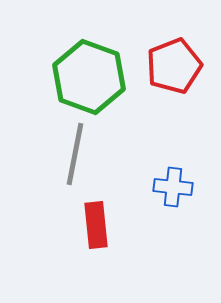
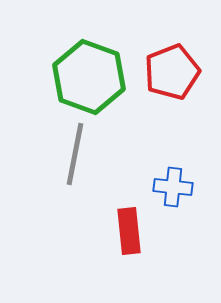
red pentagon: moved 2 px left, 6 px down
red rectangle: moved 33 px right, 6 px down
